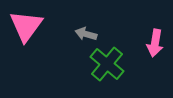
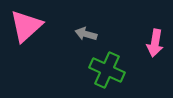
pink triangle: rotated 12 degrees clockwise
green cross: moved 6 px down; rotated 16 degrees counterclockwise
